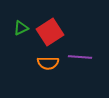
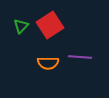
green triangle: moved 2 px up; rotated 21 degrees counterclockwise
red square: moved 7 px up
